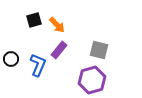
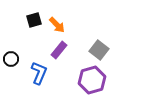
gray square: rotated 24 degrees clockwise
blue L-shape: moved 1 px right, 8 px down
